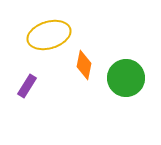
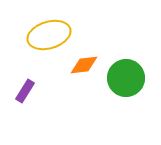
orange diamond: rotated 72 degrees clockwise
purple rectangle: moved 2 px left, 5 px down
